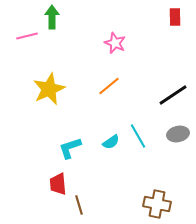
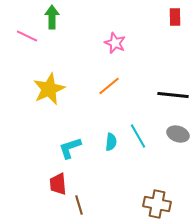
pink line: rotated 40 degrees clockwise
black line: rotated 40 degrees clockwise
gray ellipse: rotated 30 degrees clockwise
cyan semicircle: rotated 48 degrees counterclockwise
